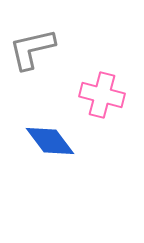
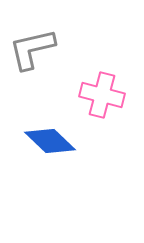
blue diamond: rotated 9 degrees counterclockwise
